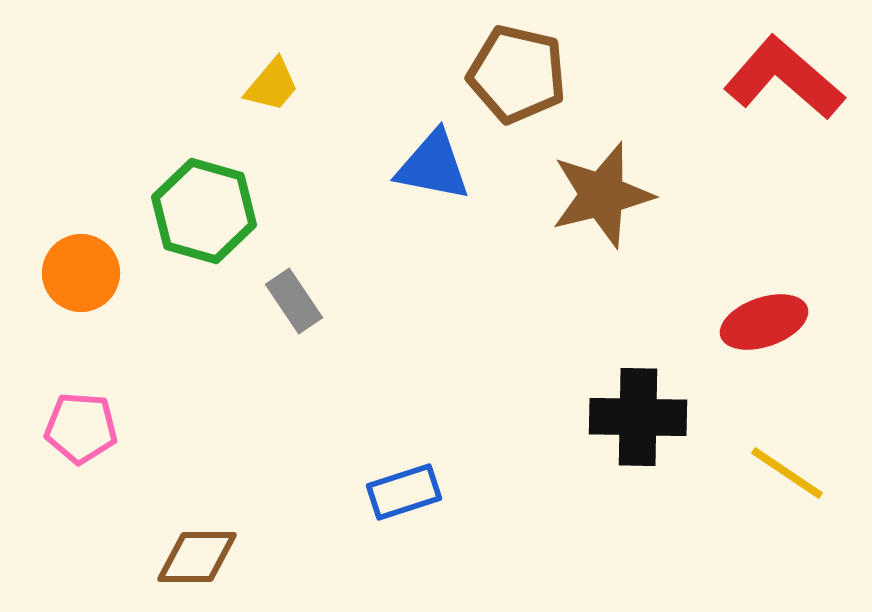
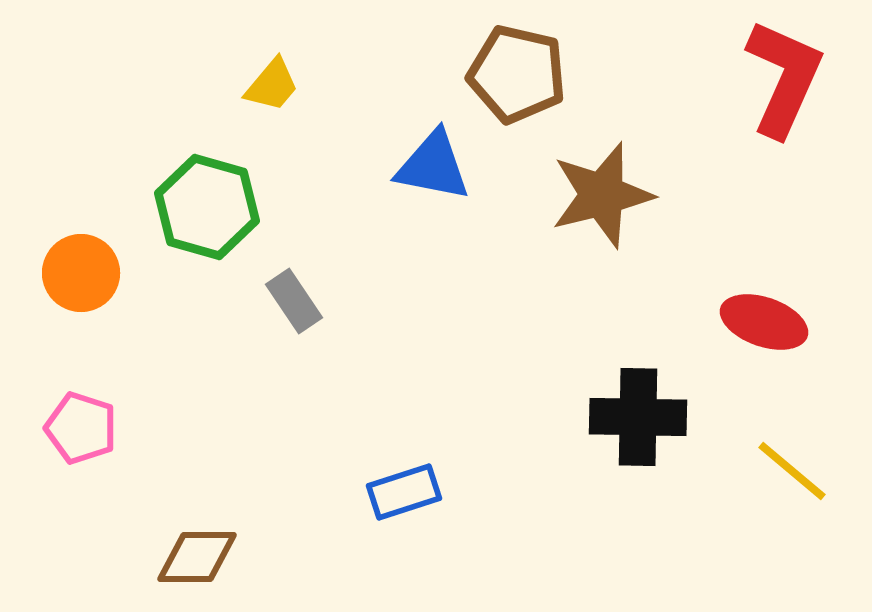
red L-shape: rotated 73 degrees clockwise
green hexagon: moved 3 px right, 4 px up
red ellipse: rotated 38 degrees clockwise
pink pentagon: rotated 14 degrees clockwise
yellow line: moved 5 px right, 2 px up; rotated 6 degrees clockwise
